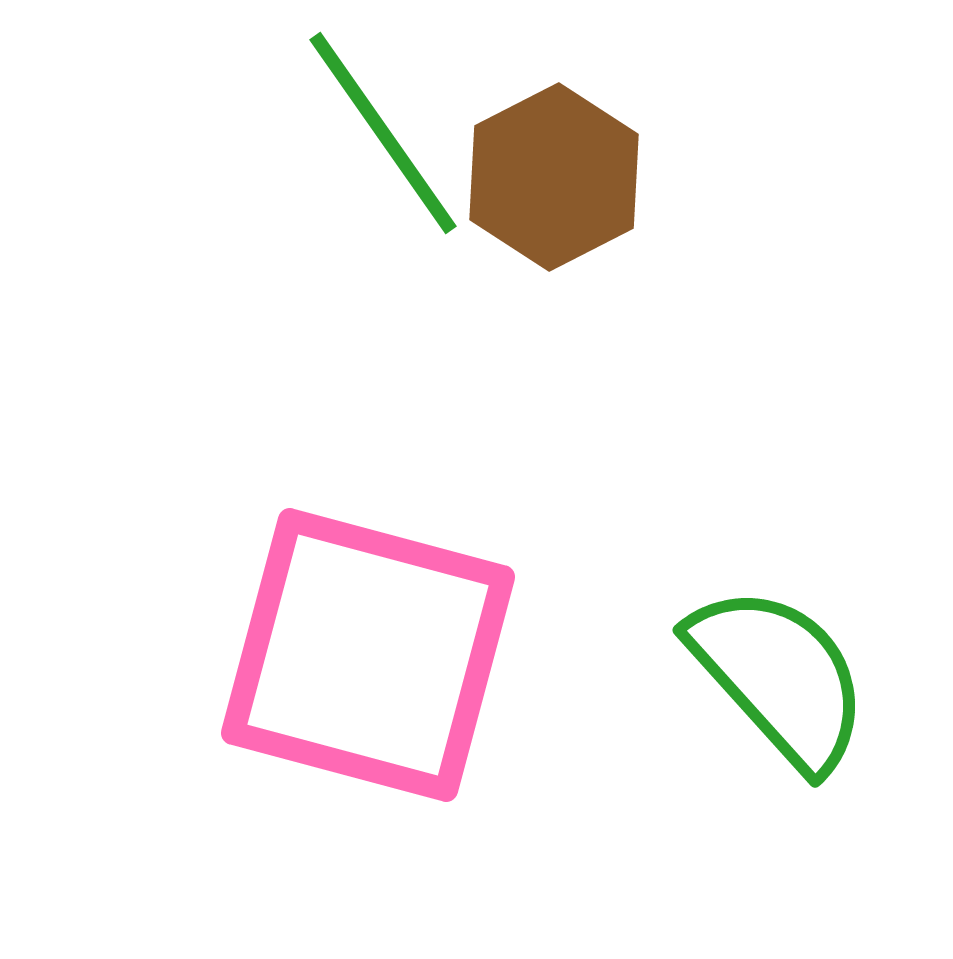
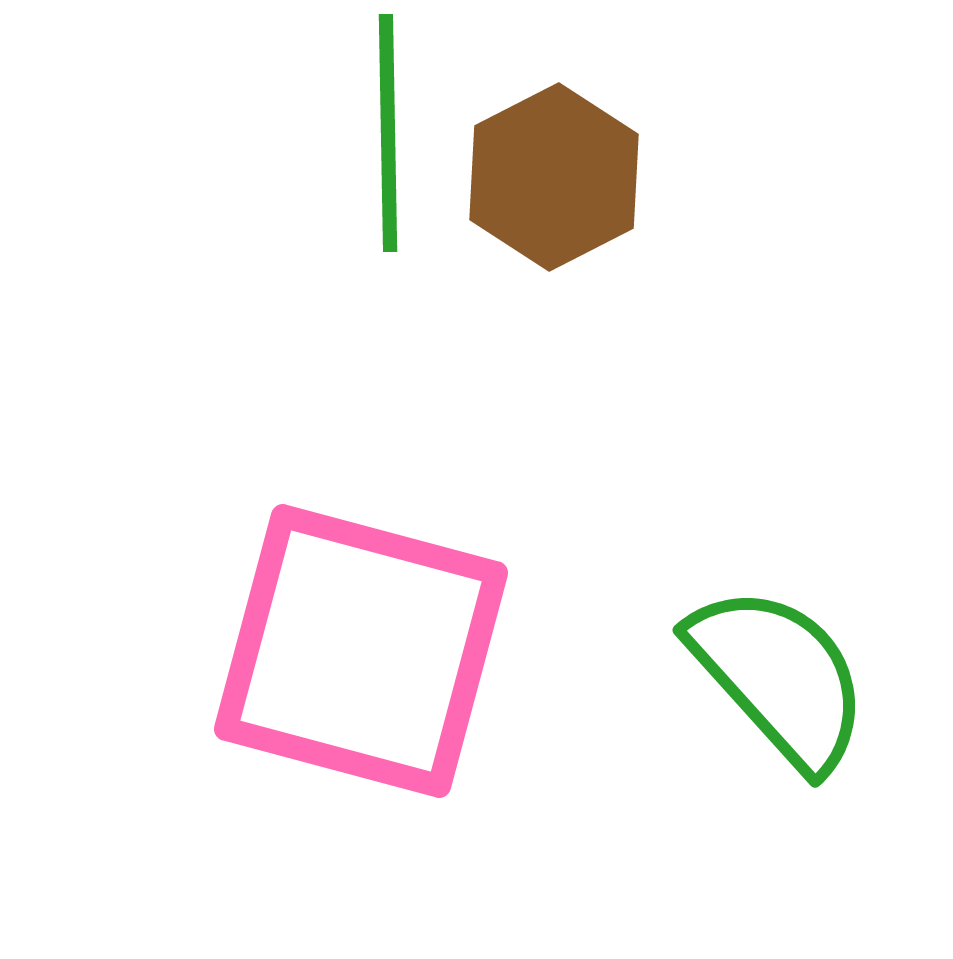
green line: moved 5 px right; rotated 34 degrees clockwise
pink square: moved 7 px left, 4 px up
